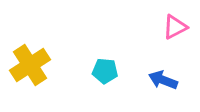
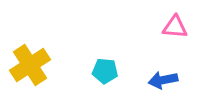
pink triangle: rotated 32 degrees clockwise
blue arrow: rotated 32 degrees counterclockwise
